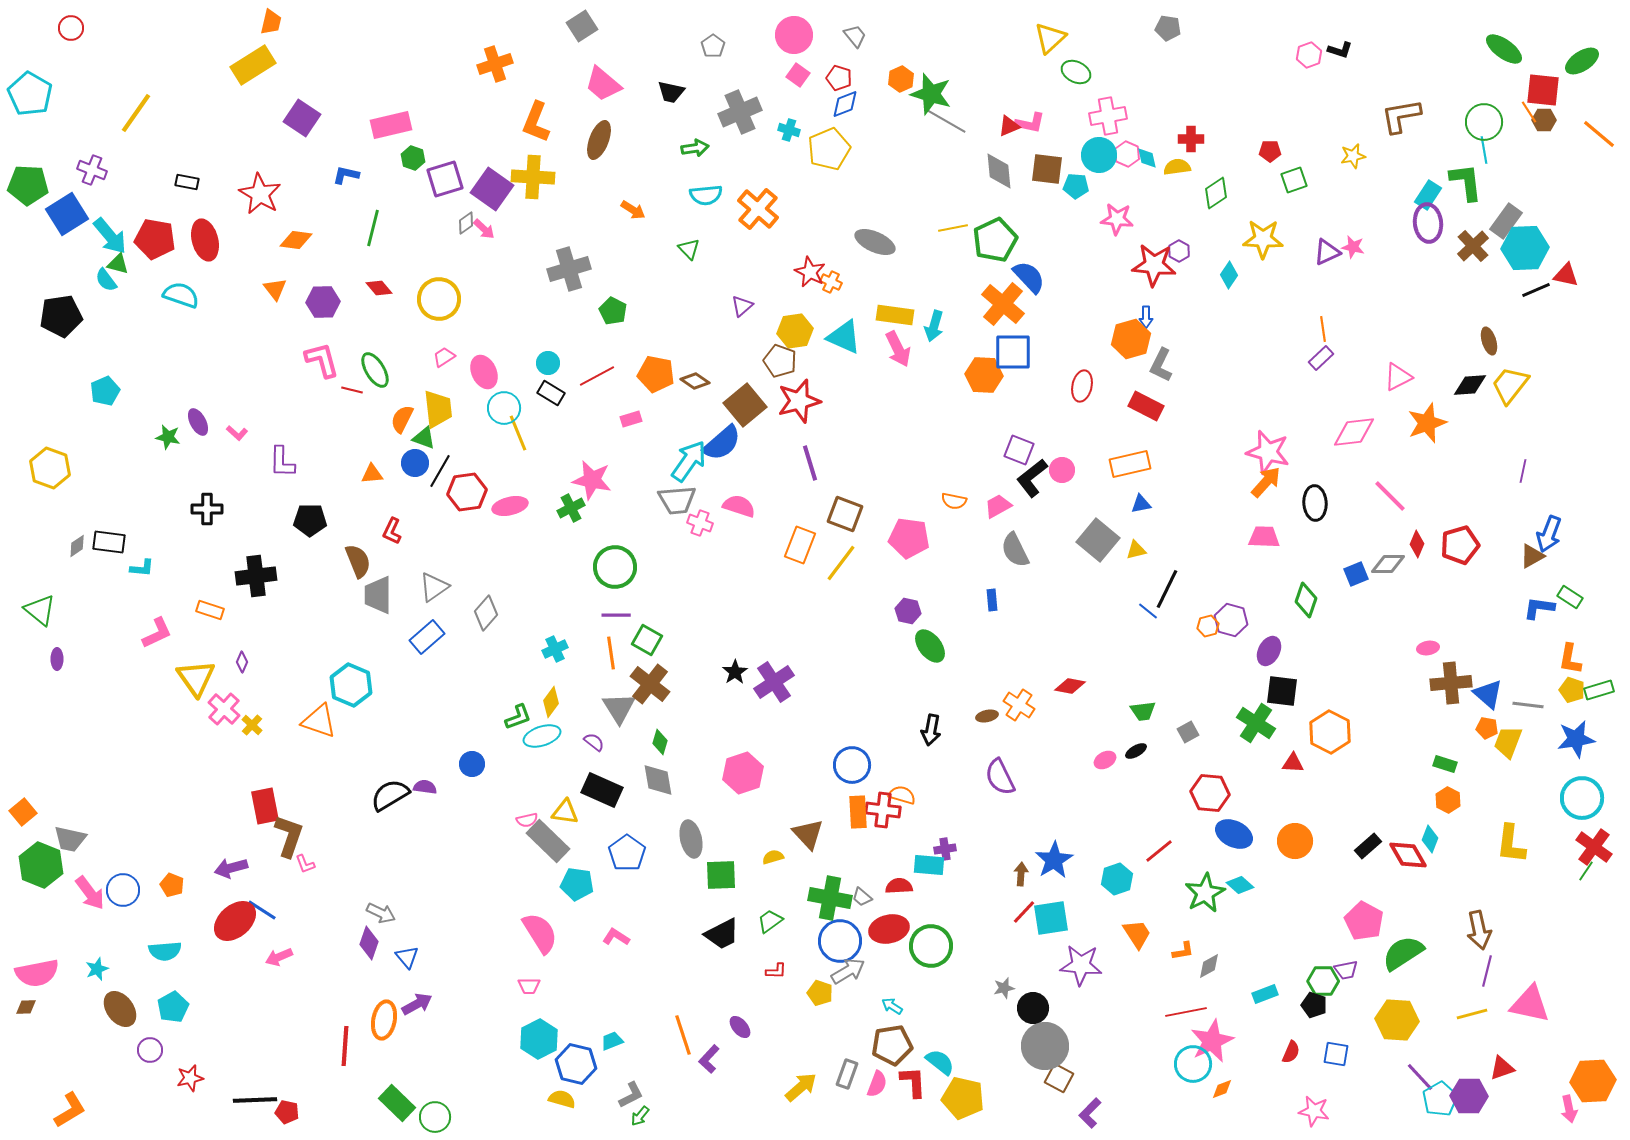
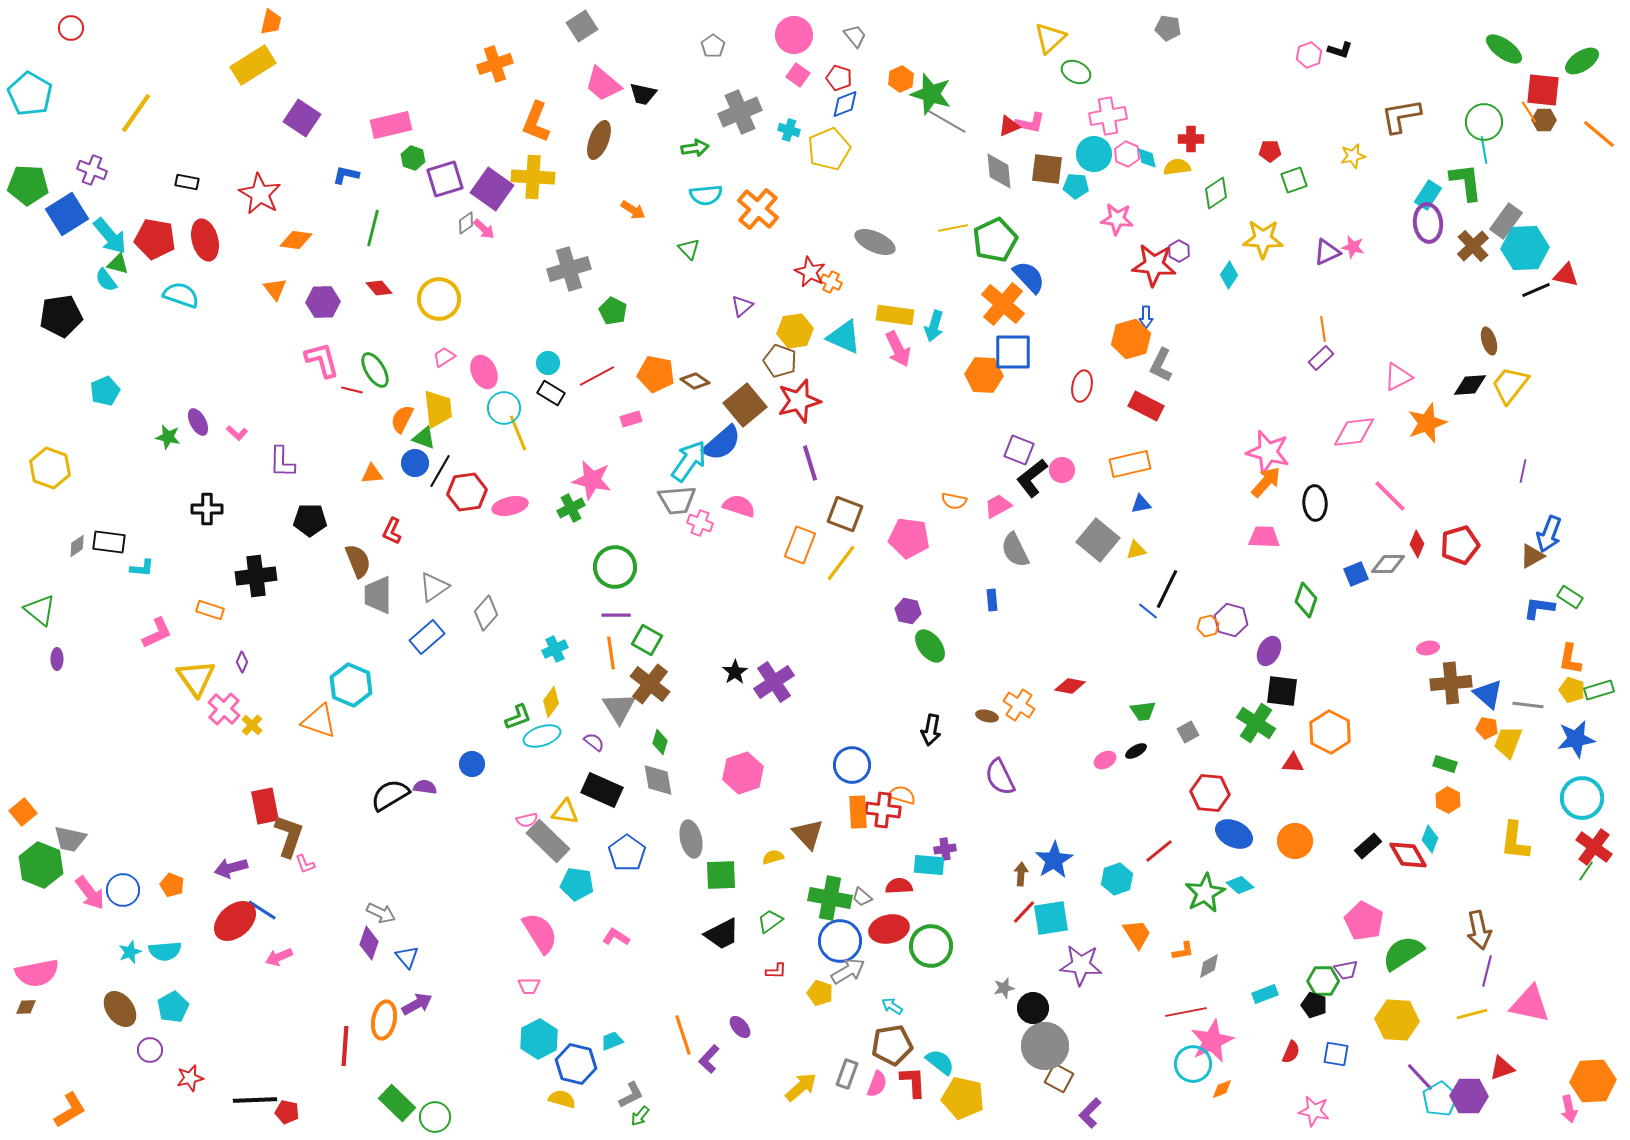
black trapezoid at (671, 92): moved 28 px left, 2 px down
cyan circle at (1099, 155): moved 5 px left, 1 px up
brown ellipse at (987, 716): rotated 25 degrees clockwise
yellow L-shape at (1511, 844): moved 4 px right, 3 px up
cyan star at (97, 969): moved 33 px right, 17 px up
